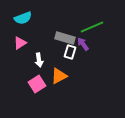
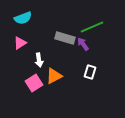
white rectangle: moved 20 px right, 20 px down
orange triangle: moved 5 px left
pink square: moved 3 px left, 1 px up
